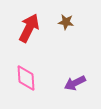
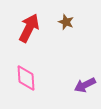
brown star: rotated 14 degrees clockwise
purple arrow: moved 10 px right, 2 px down
